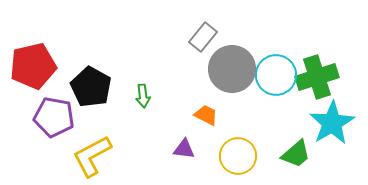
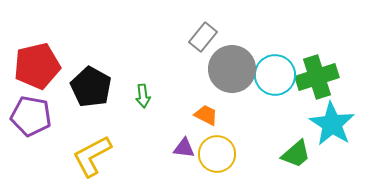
red pentagon: moved 4 px right
cyan circle: moved 1 px left
purple pentagon: moved 23 px left, 1 px up
cyan star: moved 1 px down; rotated 9 degrees counterclockwise
purple triangle: moved 1 px up
yellow circle: moved 21 px left, 2 px up
